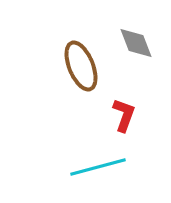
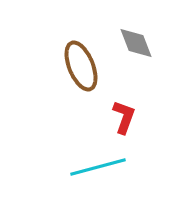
red L-shape: moved 2 px down
